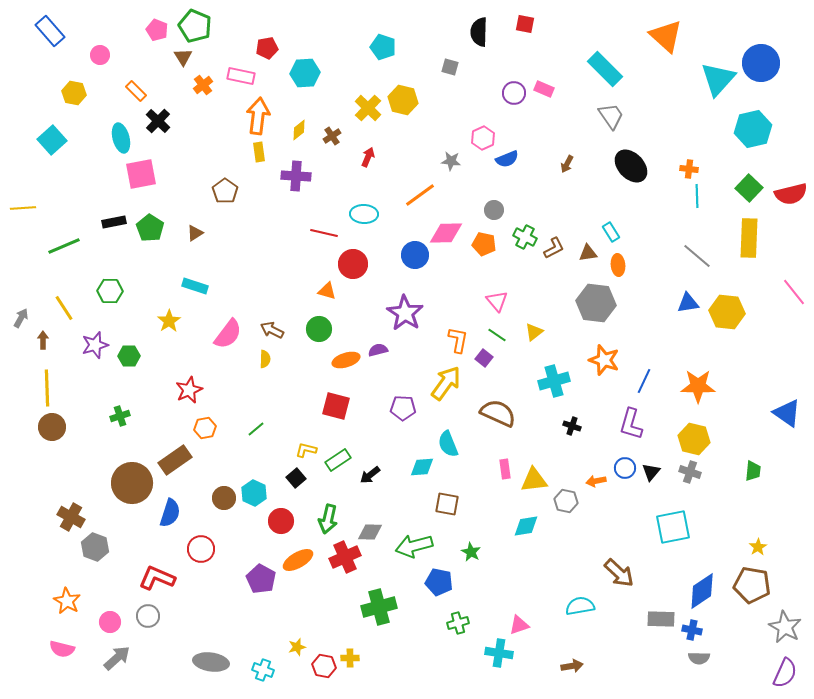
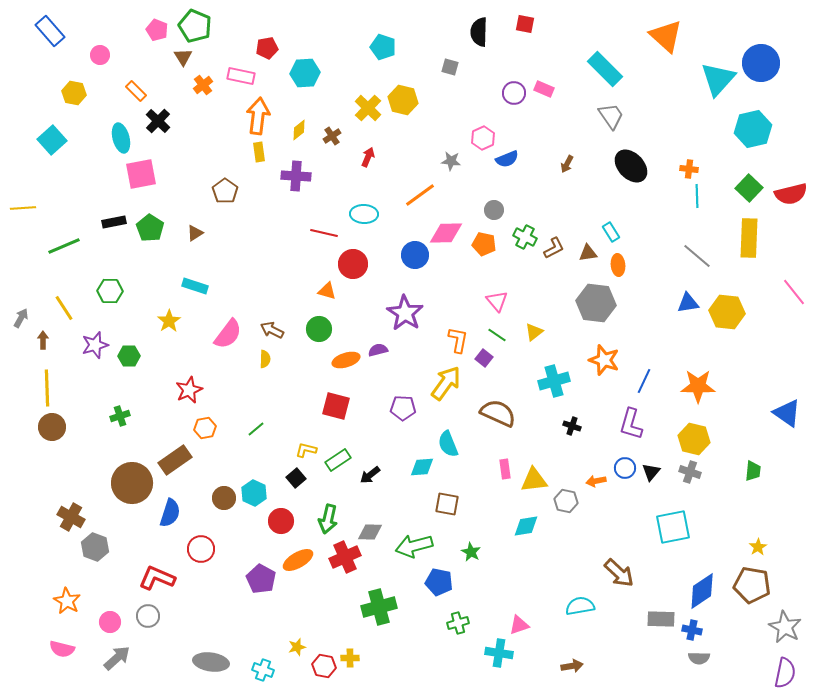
purple semicircle at (785, 673): rotated 12 degrees counterclockwise
